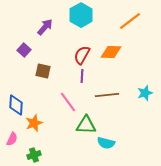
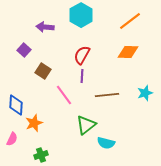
purple arrow: rotated 126 degrees counterclockwise
orange diamond: moved 17 px right
brown square: rotated 21 degrees clockwise
pink line: moved 4 px left, 7 px up
green triangle: rotated 40 degrees counterclockwise
green cross: moved 7 px right
